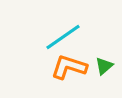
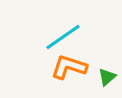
green triangle: moved 3 px right, 11 px down
